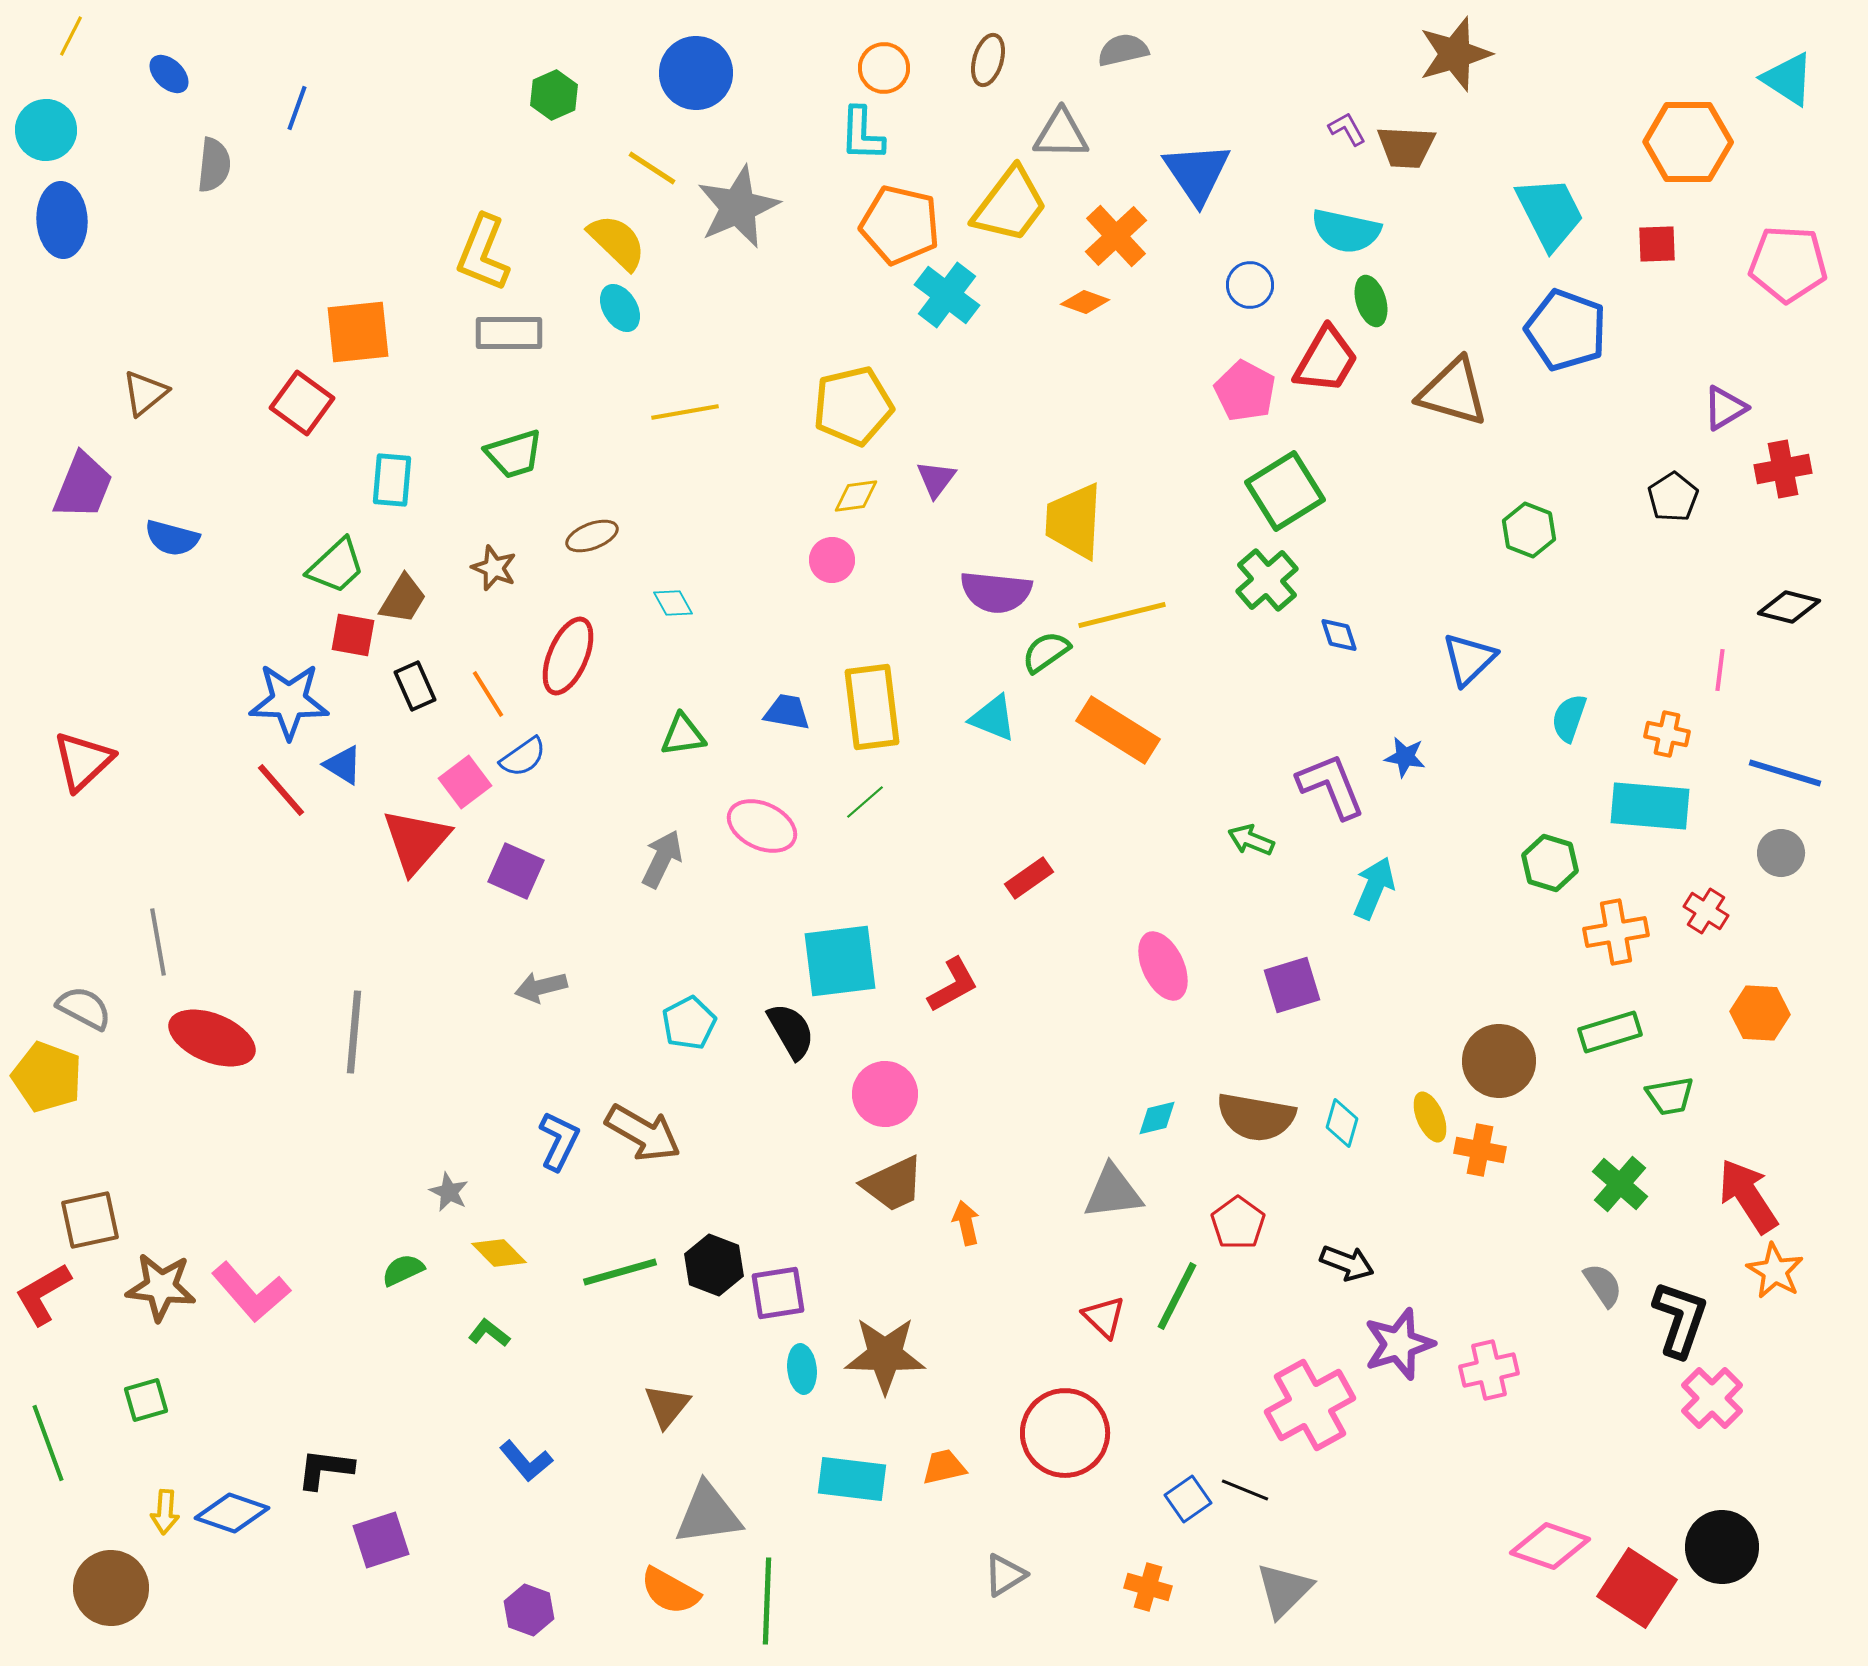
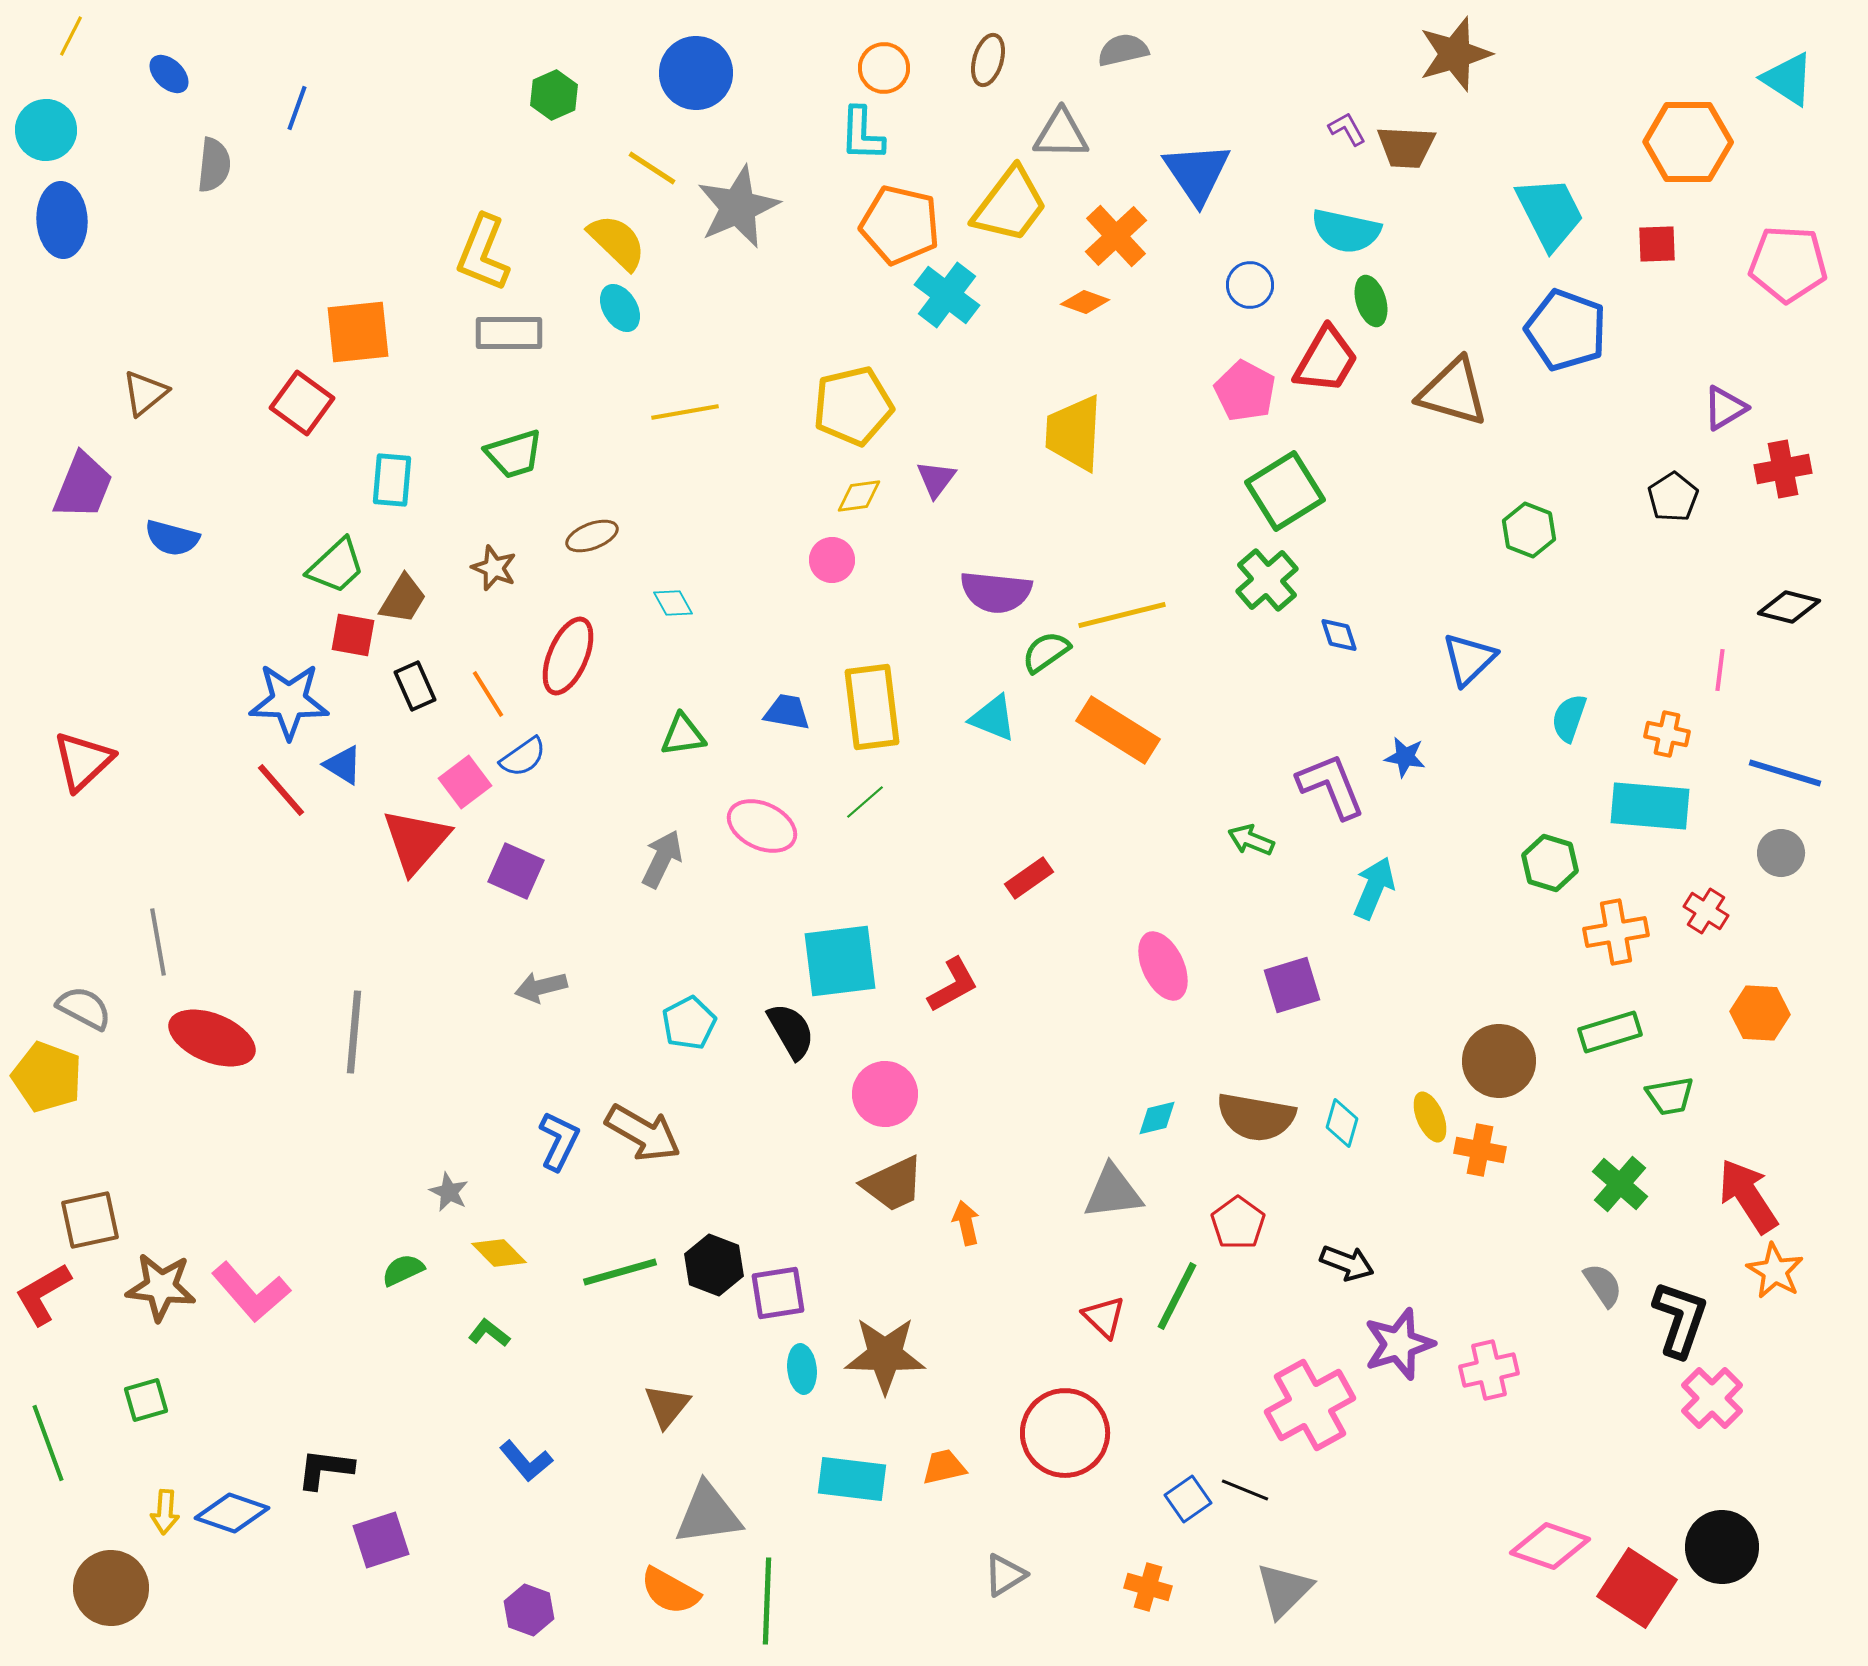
yellow diamond at (856, 496): moved 3 px right
yellow trapezoid at (1074, 521): moved 88 px up
